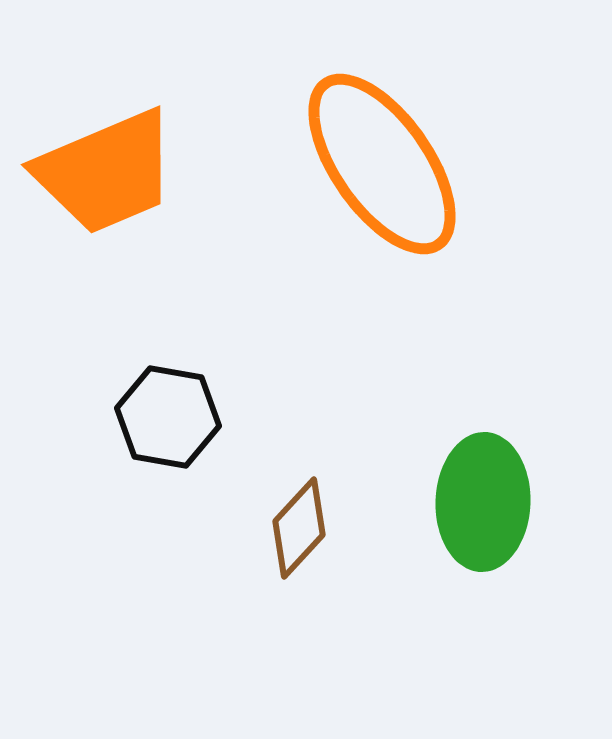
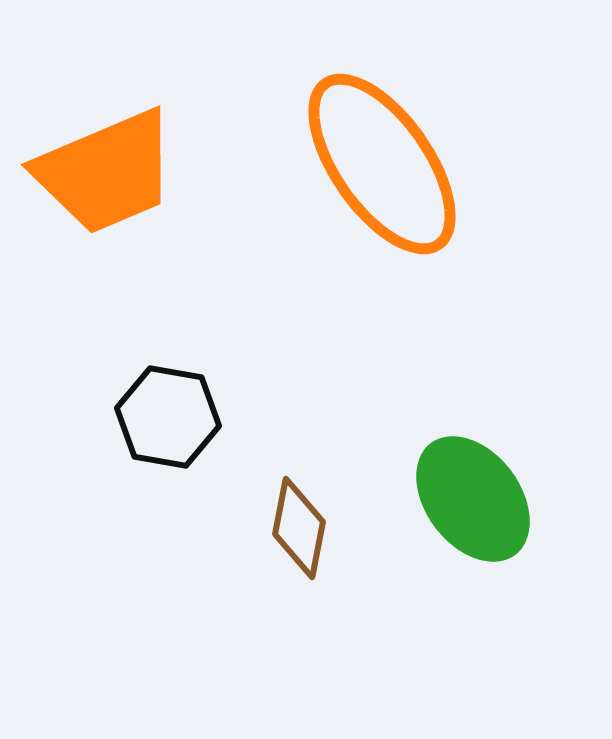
green ellipse: moved 10 px left, 3 px up; rotated 39 degrees counterclockwise
brown diamond: rotated 32 degrees counterclockwise
